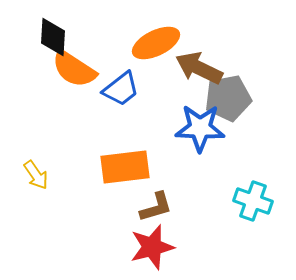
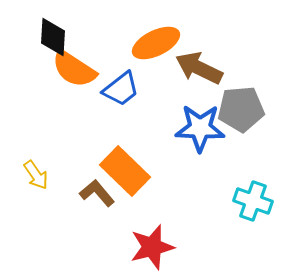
gray pentagon: moved 13 px right, 11 px down; rotated 6 degrees clockwise
orange rectangle: moved 4 px down; rotated 51 degrees clockwise
brown L-shape: moved 59 px left, 14 px up; rotated 114 degrees counterclockwise
